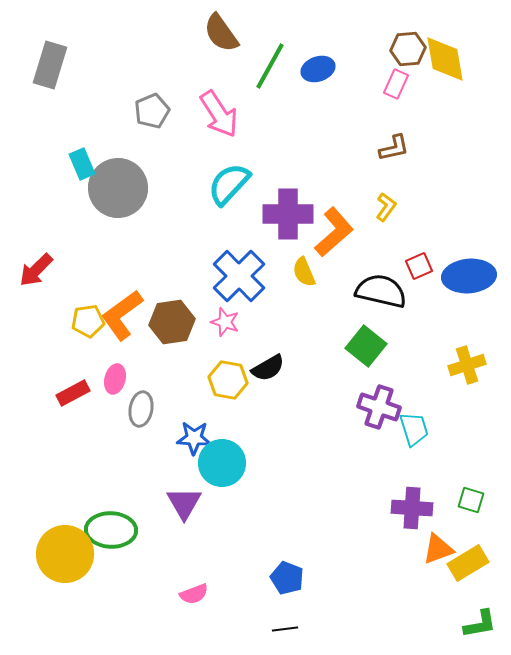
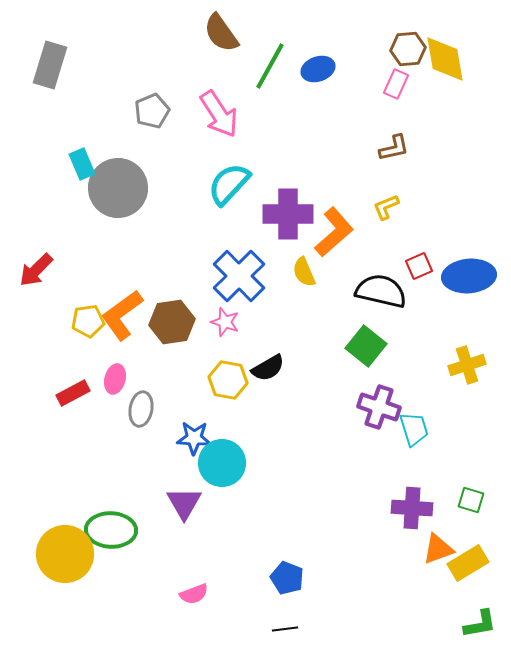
yellow L-shape at (386, 207): rotated 148 degrees counterclockwise
